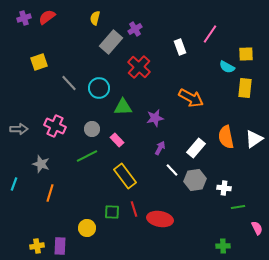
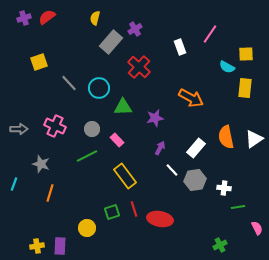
green square at (112, 212): rotated 21 degrees counterclockwise
green cross at (223, 246): moved 3 px left, 1 px up; rotated 24 degrees counterclockwise
